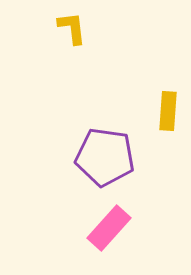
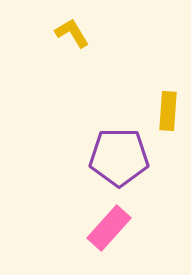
yellow L-shape: moved 5 px down; rotated 24 degrees counterclockwise
purple pentagon: moved 14 px right; rotated 8 degrees counterclockwise
